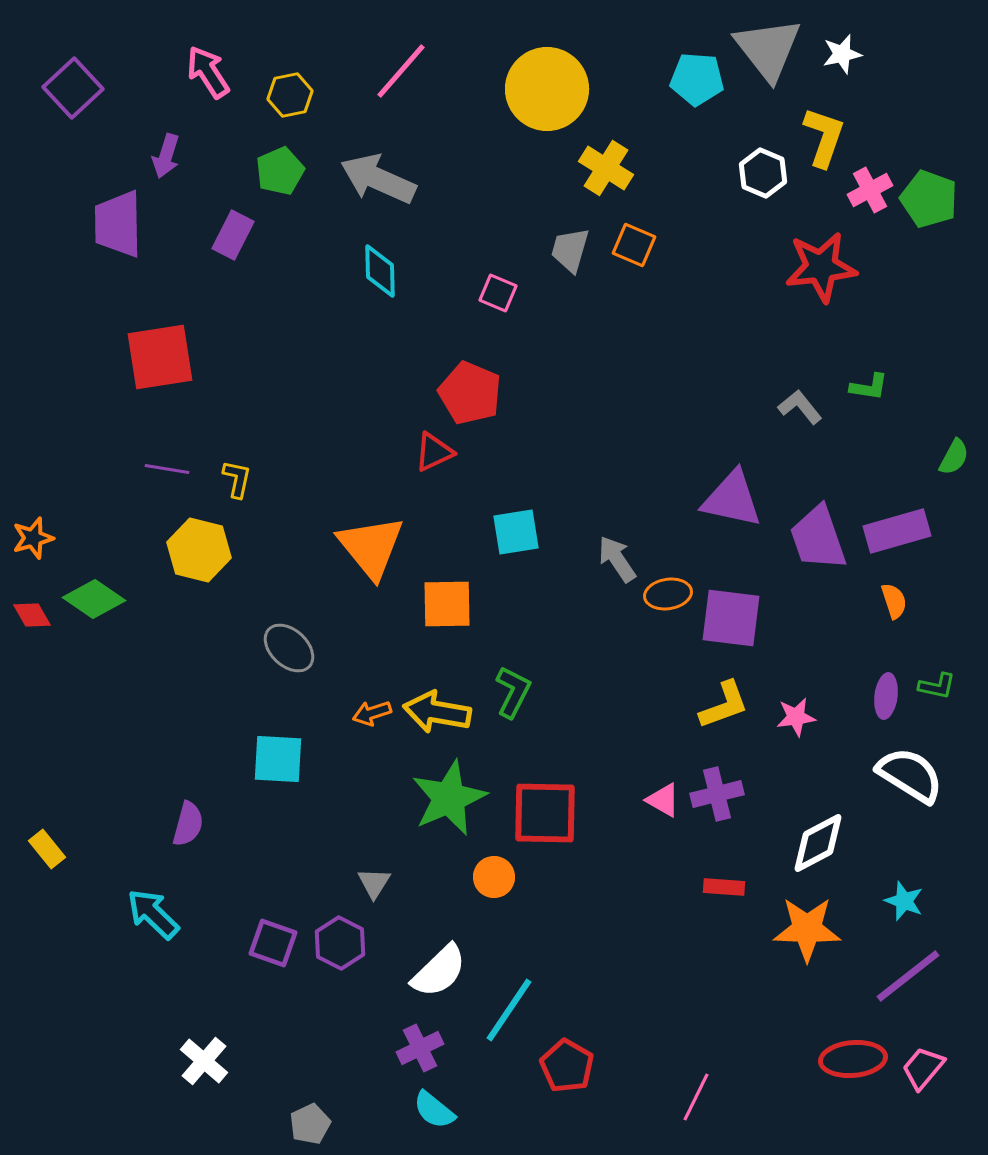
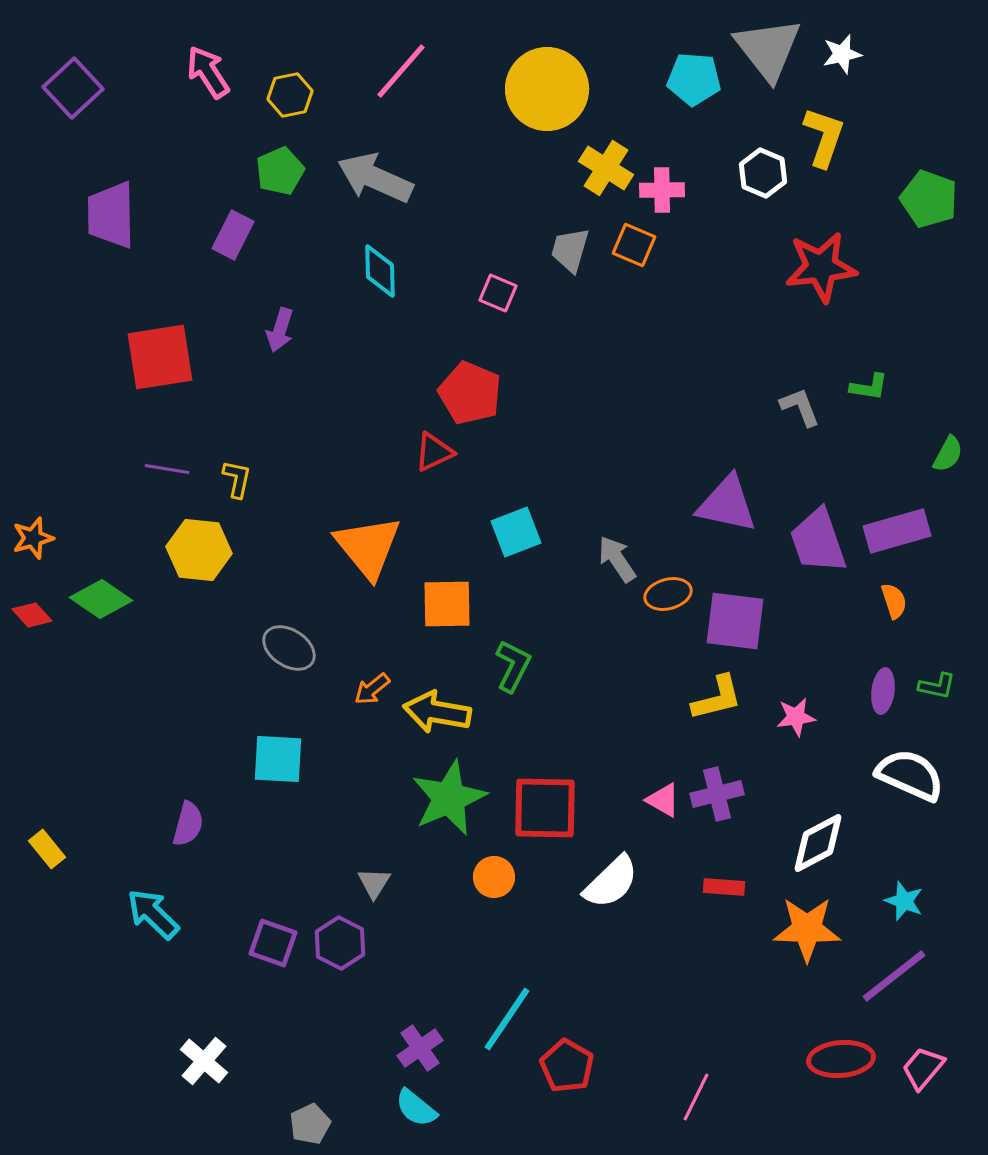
cyan pentagon at (697, 79): moved 3 px left
purple arrow at (166, 156): moved 114 px right, 174 px down
gray arrow at (378, 179): moved 3 px left, 1 px up
pink cross at (870, 190): moved 208 px left; rotated 27 degrees clockwise
purple trapezoid at (118, 224): moved 7 px left, 9 px up
gray L-shape at (800, 407): rotated 18 degrees clockwise
green semicircle at (954, 457): moved 6 px left, 3 px up
purple triangle at (732, 499): moved 5 px left, 5 px down
cyan square at (516, 532): rotated 12 degrees counterclockwise
purple trapezoid at (818, 538): moved 3 px down
orange triangle at (371, 547): moved 3 px left
yellow hexagon at (199, 550): rotated 8 degrees counterclockwise
orange ellipse at (668, 594): rotated 6 degrees counterclockwise
green diamond at (94, 599): moved 7 px right
red diamond at (32, 615): rotated 12 degrees counterclockwise
purple square at (731, 618): moved 4 px right, 3 px down
gray ellipse at (289, 648): rotated 10 degrees counterclockwise
green L-shape at (513, 692): moved 26 px up
purple ellipse at (886, 696): moved 3 px left, 5 px up
yellow L-shape at (724, 705): moved 7 px left, 7 px up; rotated 6 degrees clockwise
orange arrow at (372, 713): moved 24 px up; rotated 21 degrees counterclockwise
white semicircle at (910, 775): rotated 8 degrees counterclockwise
red square at (545, 813): moved 5 px up
white semicircle at (439, 971): moved 172 px right, 89 px up
purple line at (908, 976): moved 14 px left
cyan line at (509, 1010): moved 2 px left, 9 px down
purple cross at (420, 1048): rotated 9 degrees counterclockwise
red ellipse at (853, 1059): moved 12 px left
cyan semicircle at (434, 1110): moved 18 px left, 2 px up
